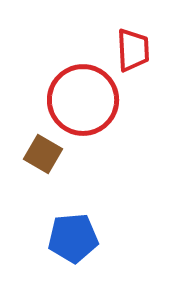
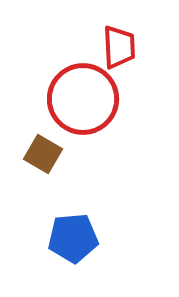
red trapezoid: moved 14 px left, 3 px up
red circle: moved 1 px up
